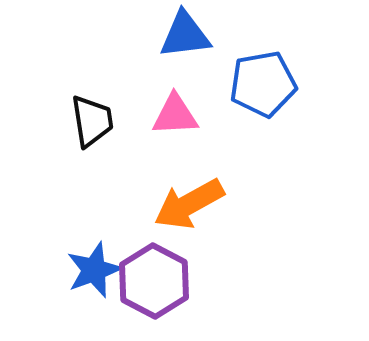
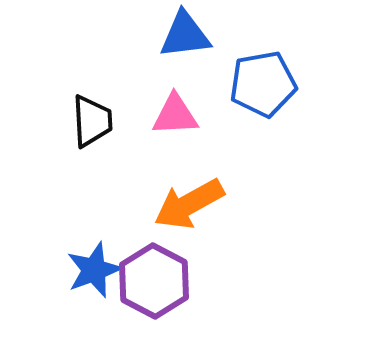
black trapezoid: rotated 6 degrees clockwise
